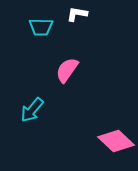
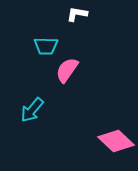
cyan trapezoid: moved 5 px right, 19 px down
